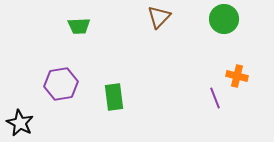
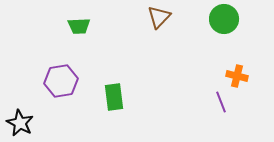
purple hexagon: moved 3 px up
purple line: moved 6 px right, 4 px down
